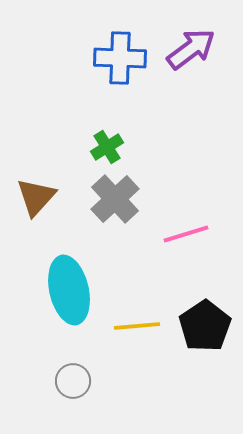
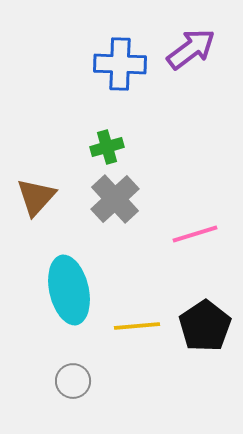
blue cross: moved 6 px down
green cross: rotated 16 degrees clockwise
pink line: moved 9 px right
